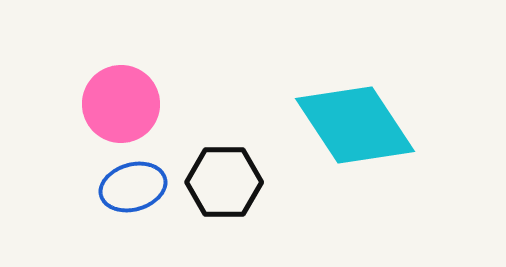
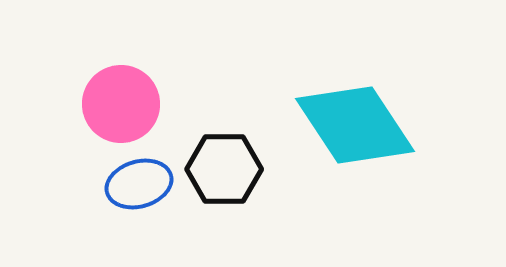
black hexagon: moved 13 px up
blue ellipse: moved 6 px right, 3 px up
